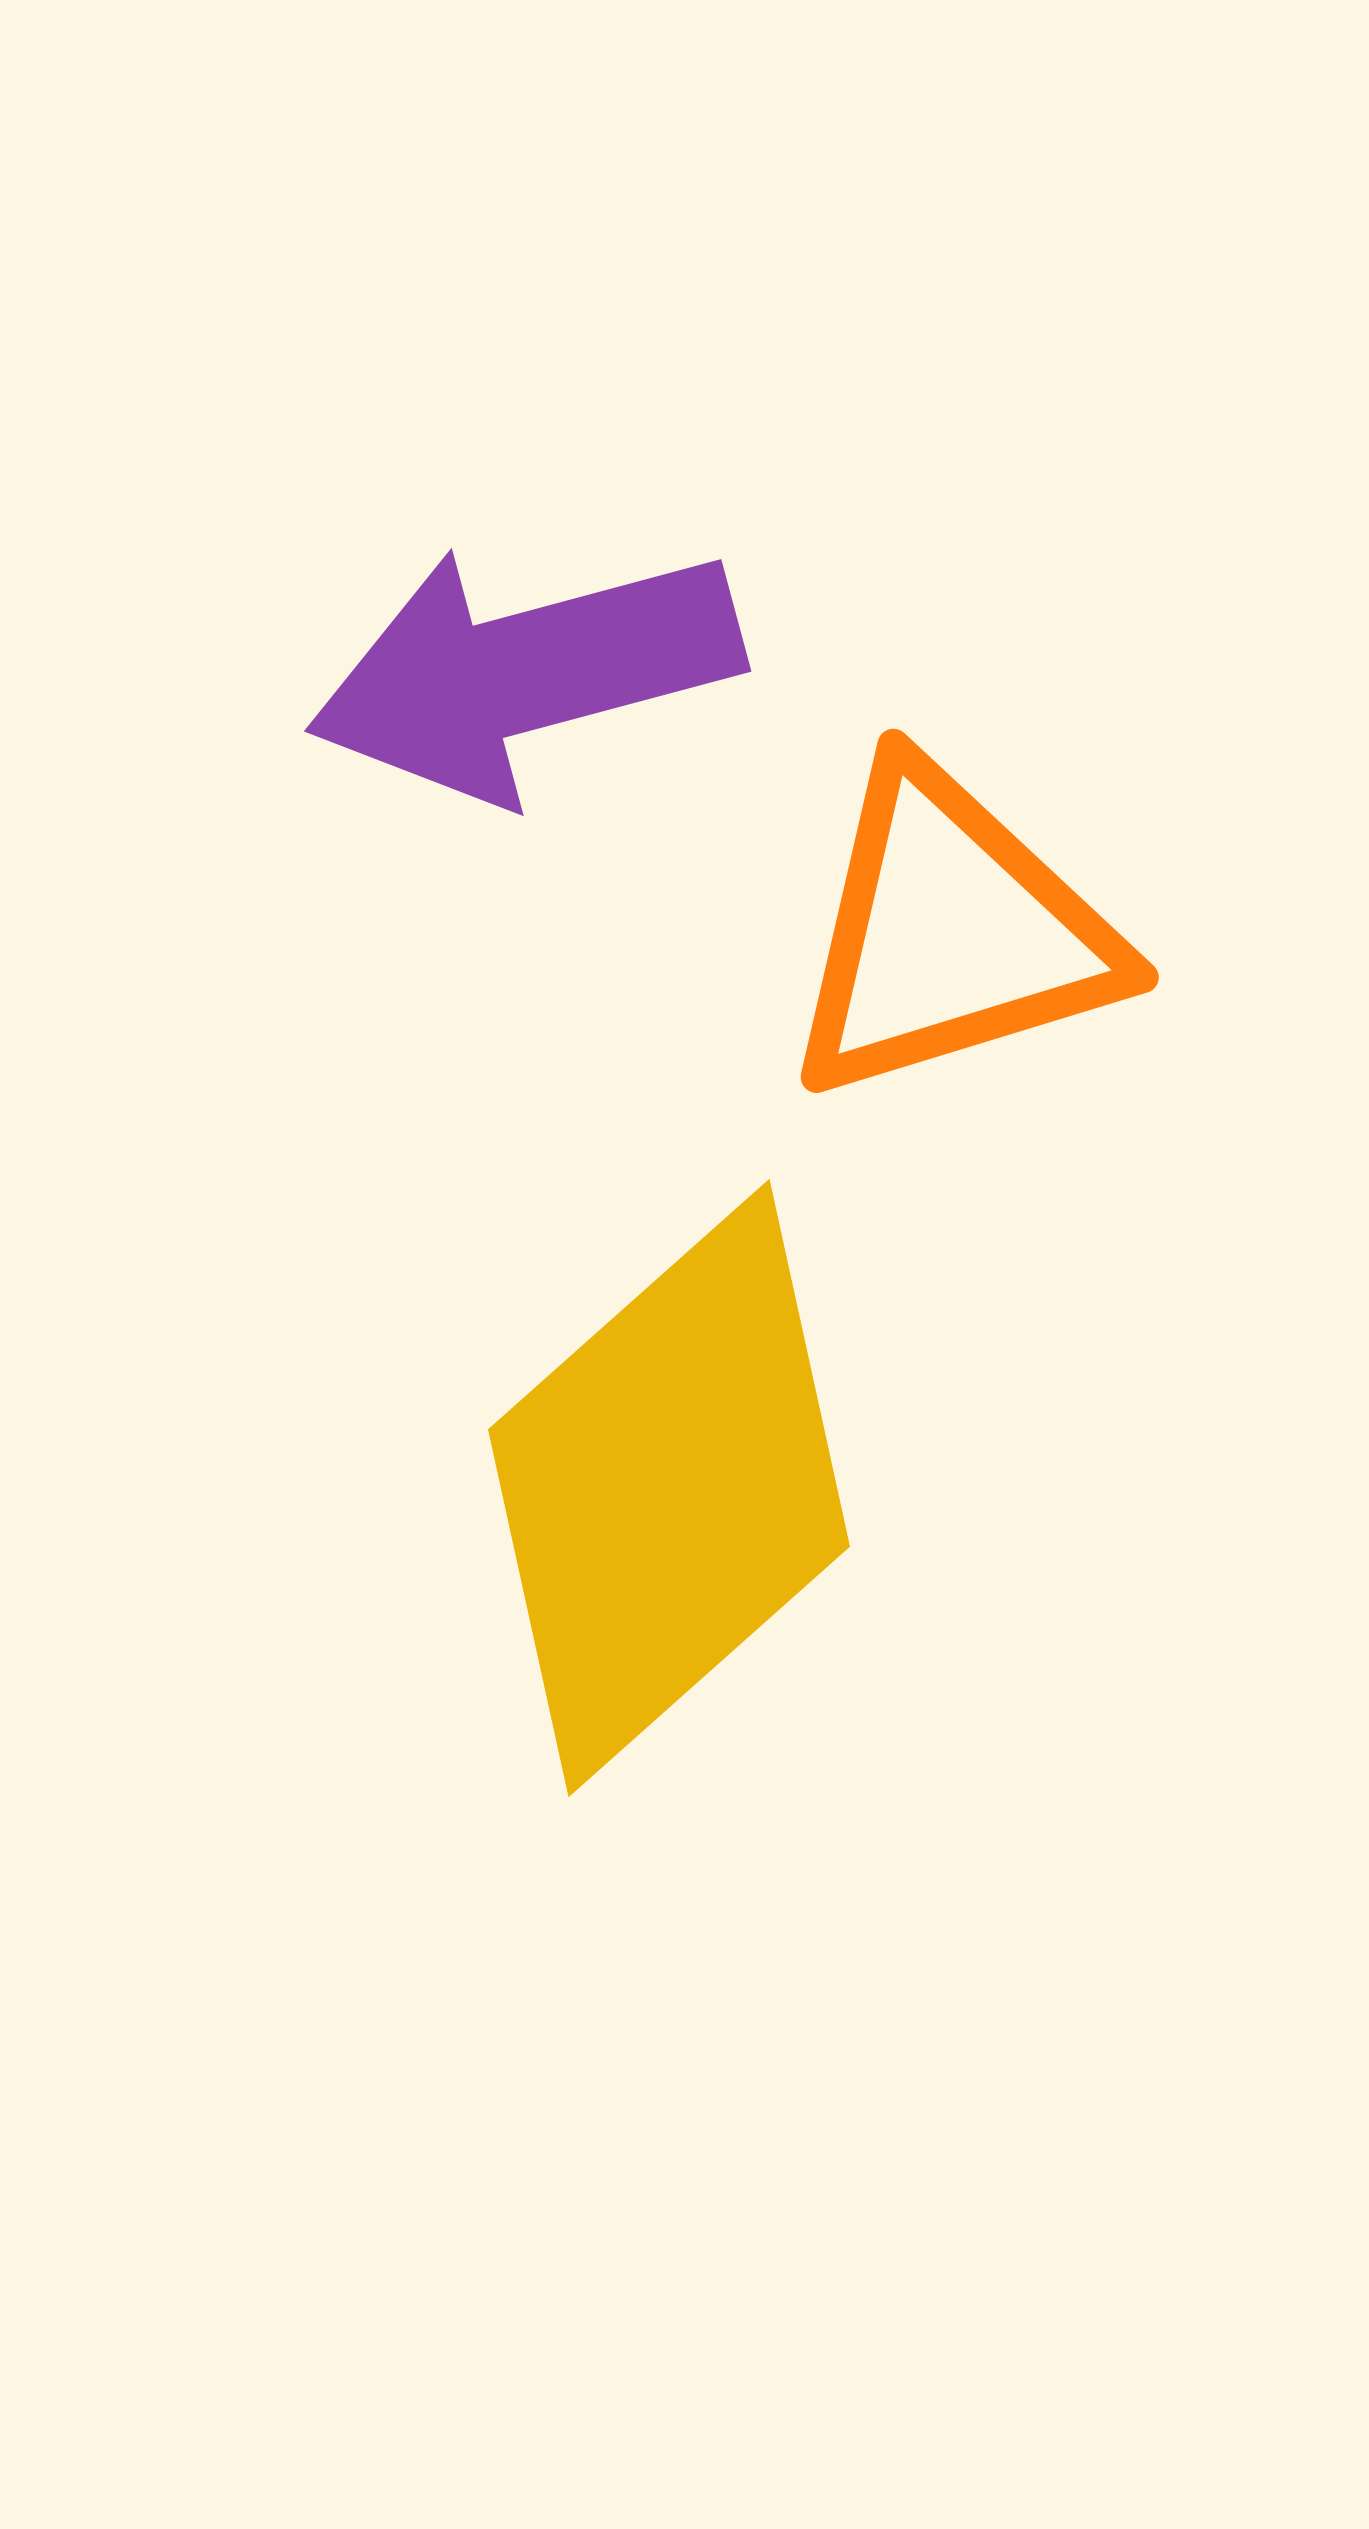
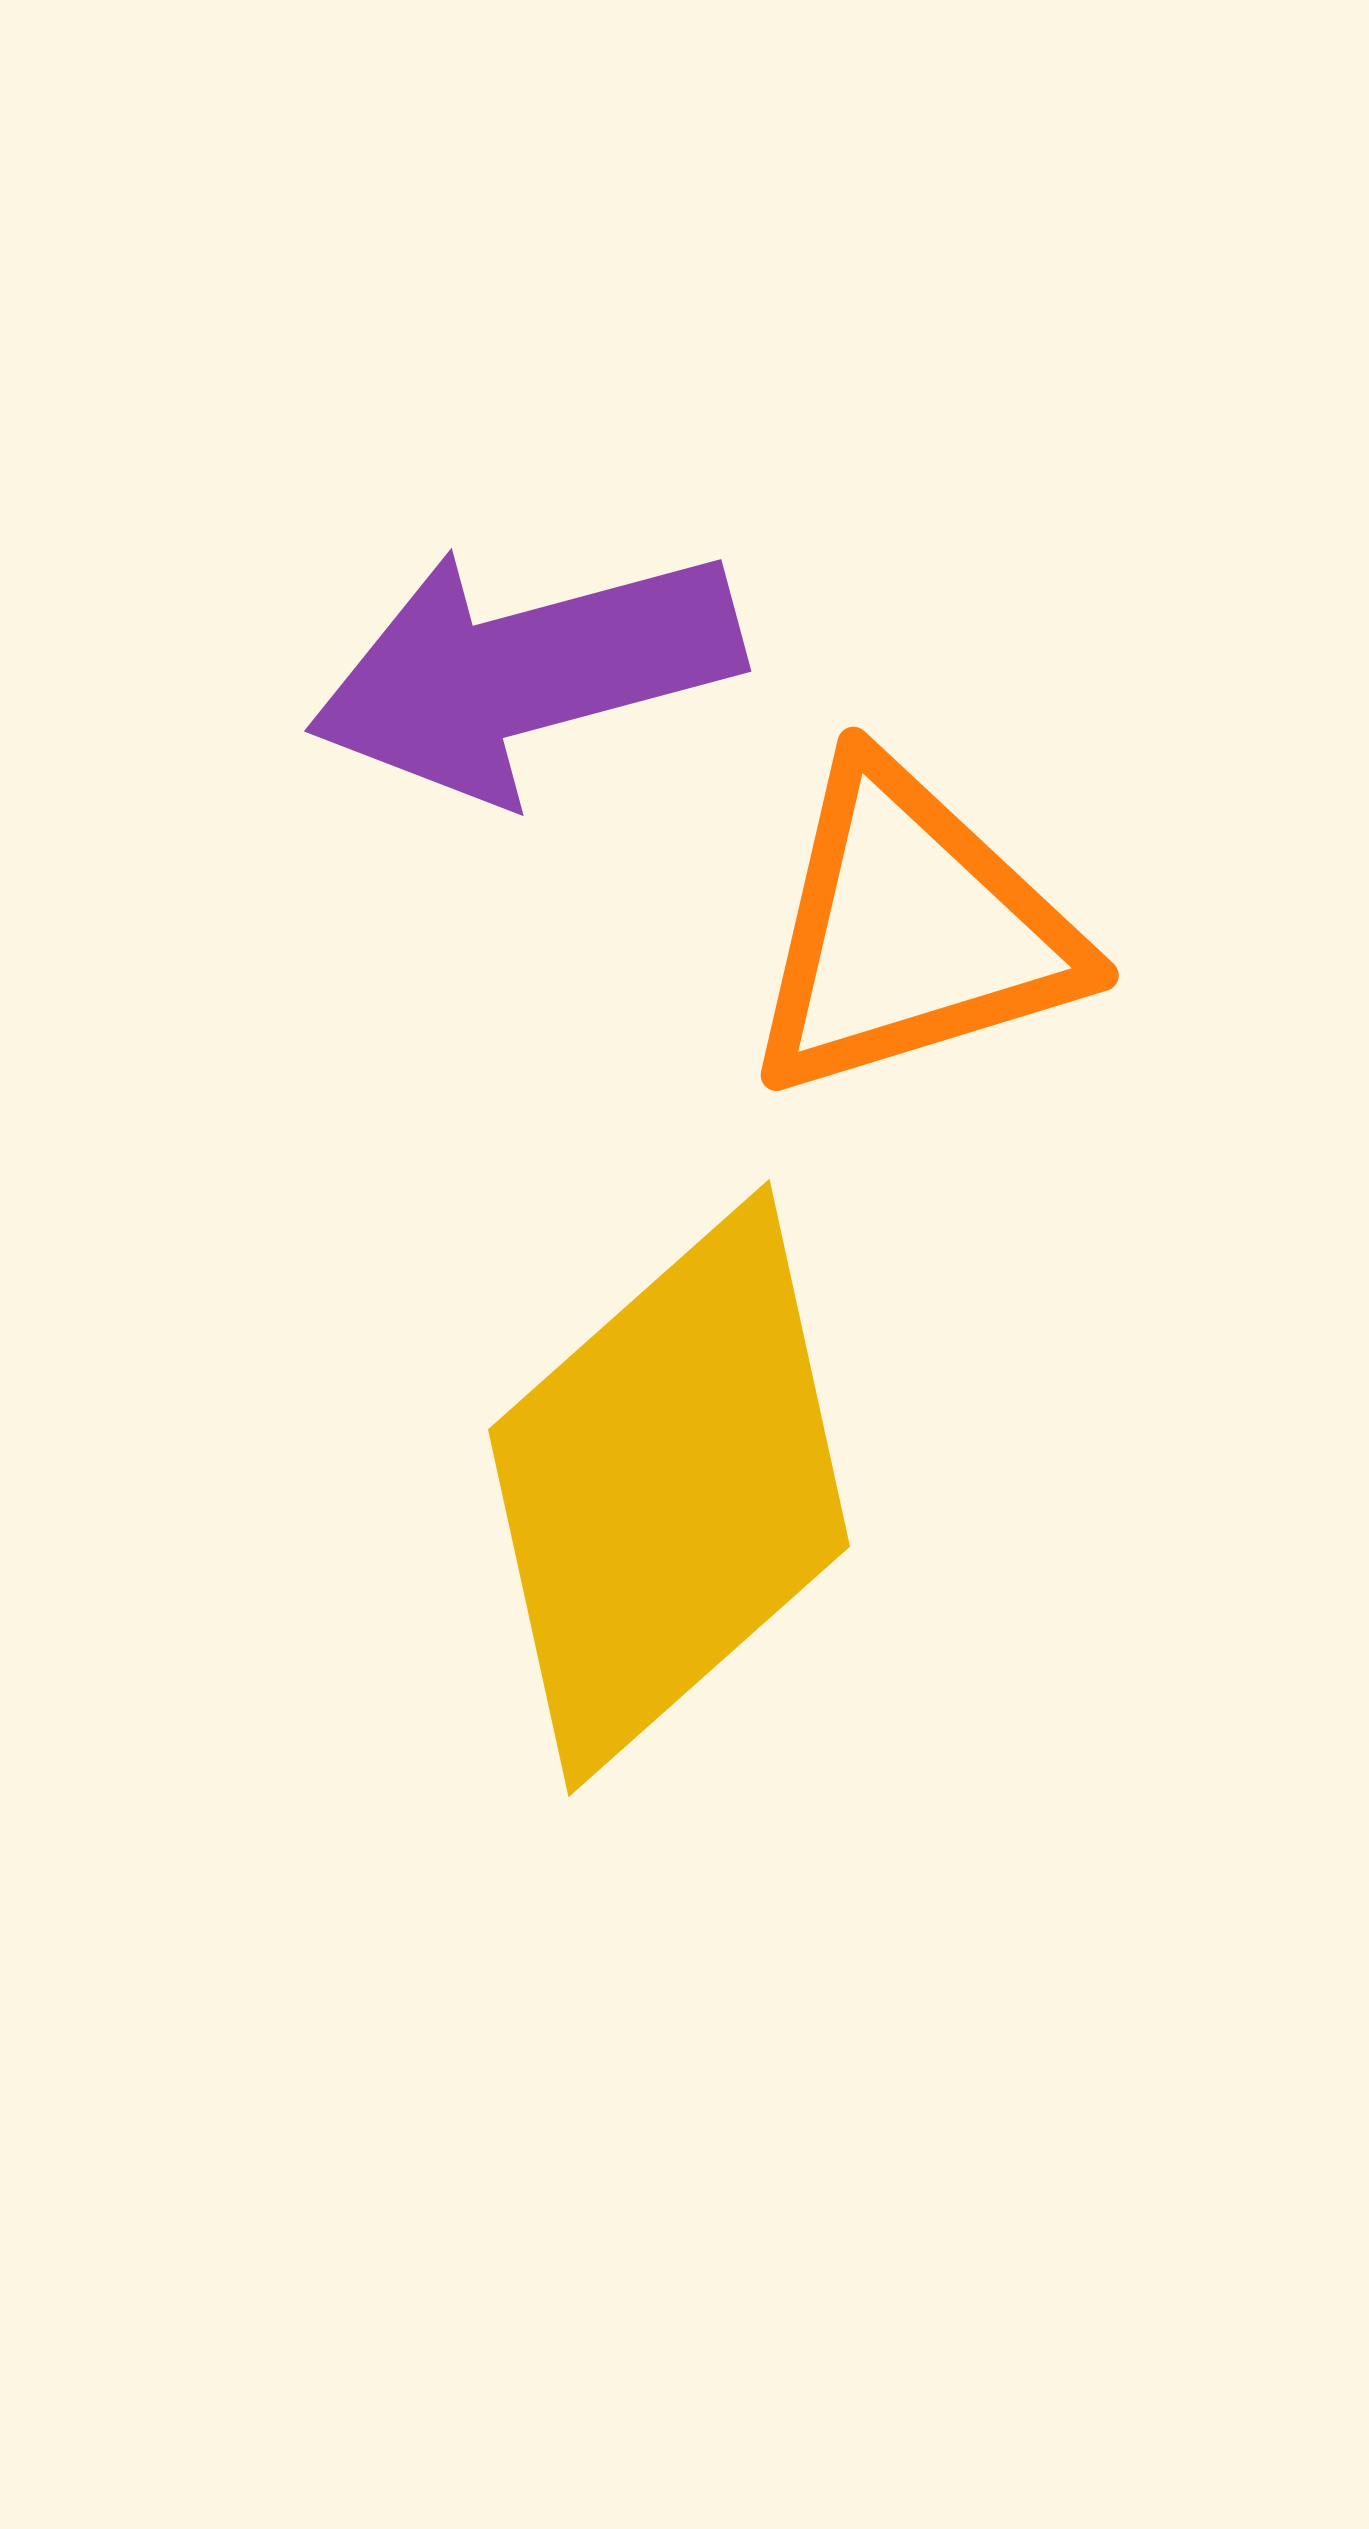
orange triangle: moved 40 px left, 2 px up
